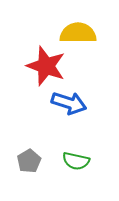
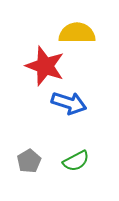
yellow semicircle: moved 1 px left
red star: moved 1 px left
green semicircle: rotated 40 degrees counterclockwise
